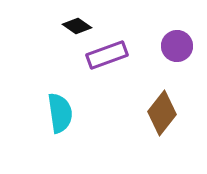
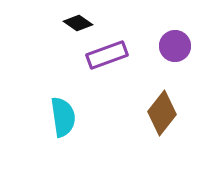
black diamond: moved 1 px right, 3 px up
purple circle: moved 2 px left
cyan semicircle: moved 3 px right, 4 px down
